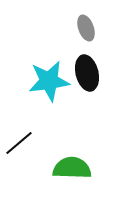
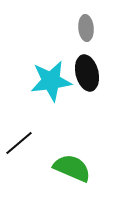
gray ellipse: rotated 15 degrees clockwise
cyan star: moved 2 px right
green semicircle: rotated 21 degrees clockwise
